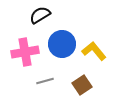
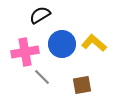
yellow L-shape: moved 8 px up; rotated 10 degrees counterclockwise
gray line: moved 3 px left, 4 px up; rotated 60 degrees clockwise
brown square: rotated 24 degrees clockwise
